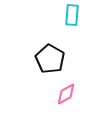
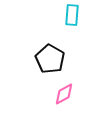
pink diamond: moved 2 px left
